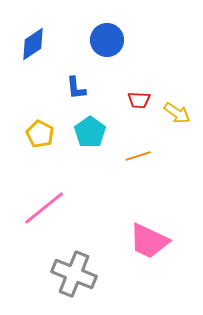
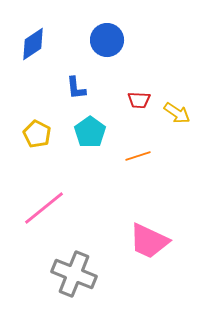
yellow pentagon: moved 3 px left
